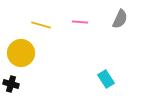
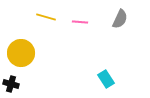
yellow line: moved 5 px right, 8 px up
